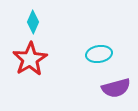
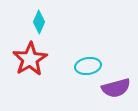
cyan diamond: moved 6 px right
cyan ellipse: moved 11 px left, 12 px down
